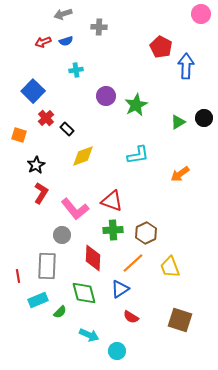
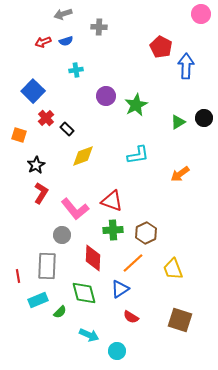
yellow trapezoid: moved 3 px right, 2 px down
